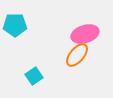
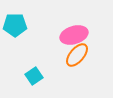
pink ellipse: moved 11 px left, 1 px down
